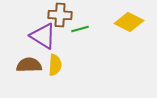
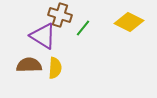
brown cross: rotated 15 degrees clockwise
green line: moved 3 px right, 1 px up; rotated 36 degrees counterclockwise
yellow semicircle: moved 3 px down
